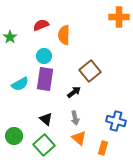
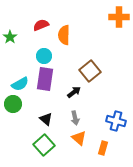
green circle: moved 1 px left, 32 px up
